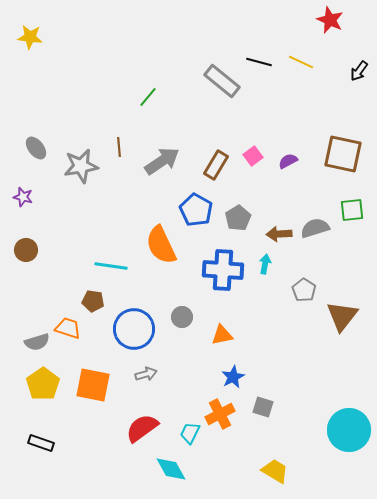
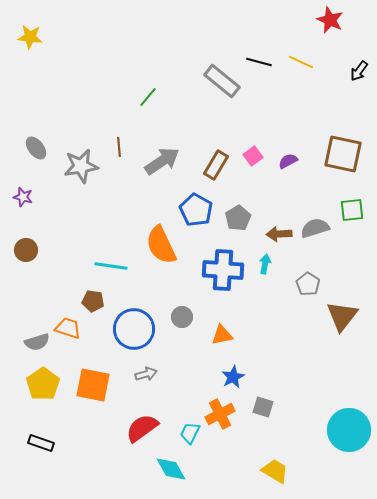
gray pentagon at (304, 290): moved 4 px right, 6 px up
